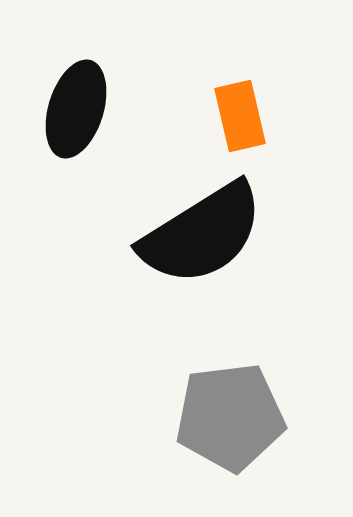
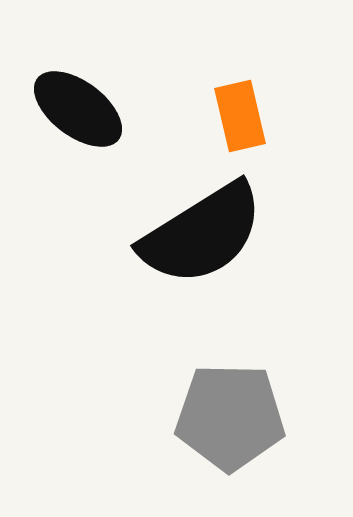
black ellipse: moved 2 px right; rotated 70 degrees counterclockwise
gray pentagon: rotated 8 degrees clockwise
